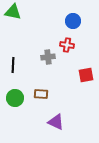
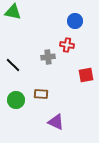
blue circle: moved 2 px right
black line: rotated 49 degrees counterclockwise
green circle: moved 1 px right, 2 px down
